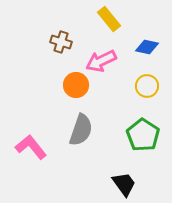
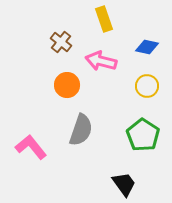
yellow rectangle: moved 5 px left; rotated 20 degrees clockwise
brown cross: rotated 20 degrees clockwise
pink arrow: rotated 40 degrees clockwise
orange circle: moved 9 px left
